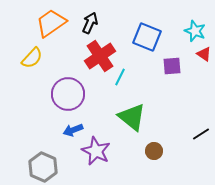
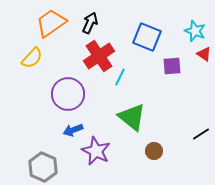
red cross: moved 1 px left
